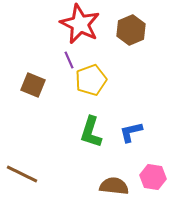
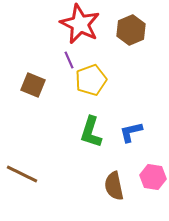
brown semicircle: rotated 108 degrees counterclockwise
